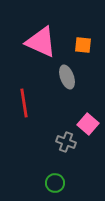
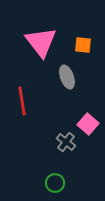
pink triangle: rotated 28 degrees clockwise
red line: moved 2 px left, 2 px up
gray cross: rotated 18 degrees clockwise
